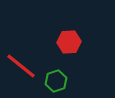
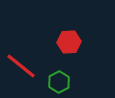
green hexagon: moved 3 px right, 1 px down; rotated 10 degrees counterclockwise
